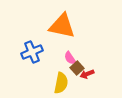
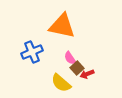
yellow semicircle: rotated 120 degrees clockwise
